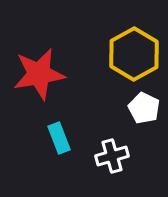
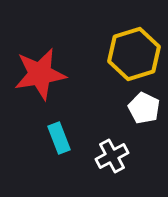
yellow hexagon: rotated 12 degrees clockwise
red star: moved 1 px right
white cross: rotated 12 degrees counterclockwise
